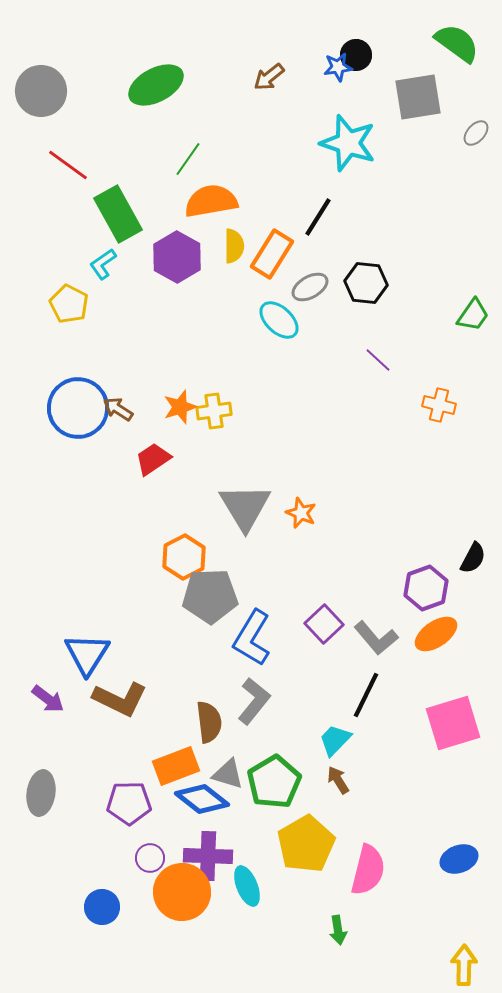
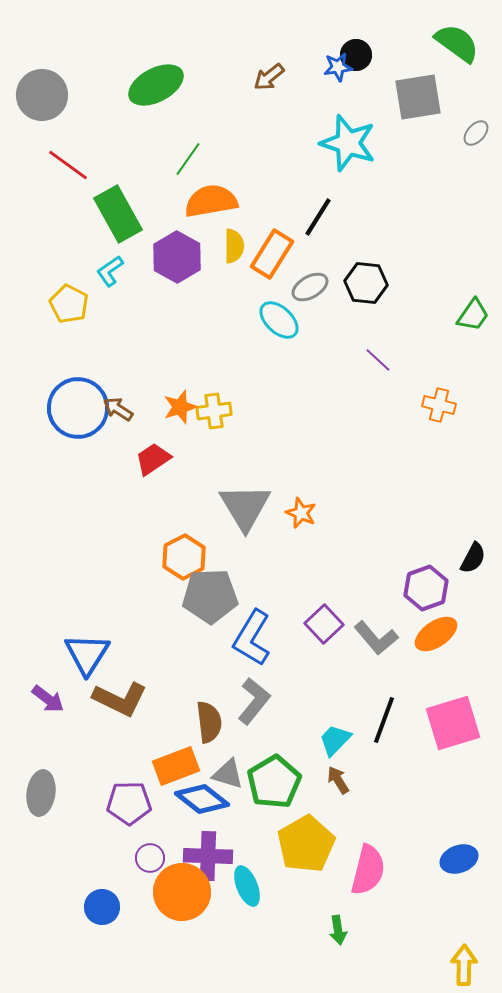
gray circle at (41, 91): moved 1 px right, 4 px down
cyan L-shape at (103, 264): moved 7 px right, 7 px down
black line at (366, 695): moved 18 px right, 25 px down; rotated 6 degrees counterclockwise
